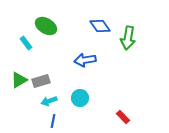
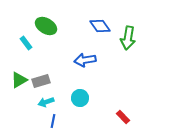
cyan arrow: moved 3 px left, 1 px down
